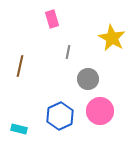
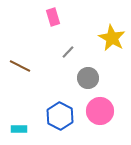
pink rectangle: moved 1 px right, 2 px up
gray line: rotated 32 degrees clockwise
brown line: rotated 75 degrees counterclockwise
gray circle: moved 1 px up
blue hexagon: rotated 8 degrees counterclockwise
cyan rectangle: rotated 14 degrees counterclockwise
